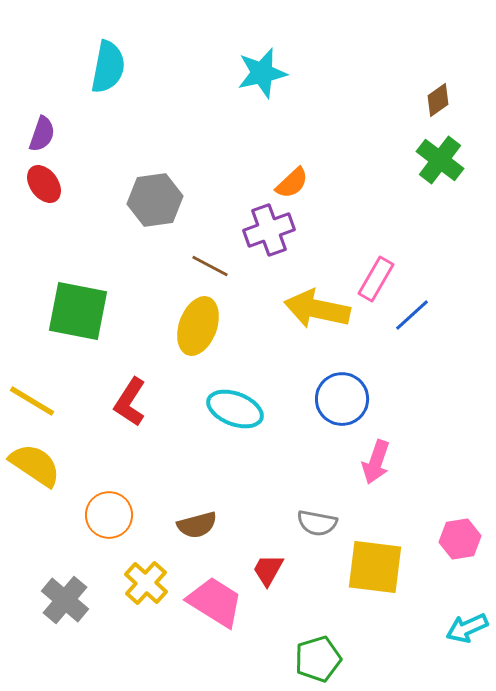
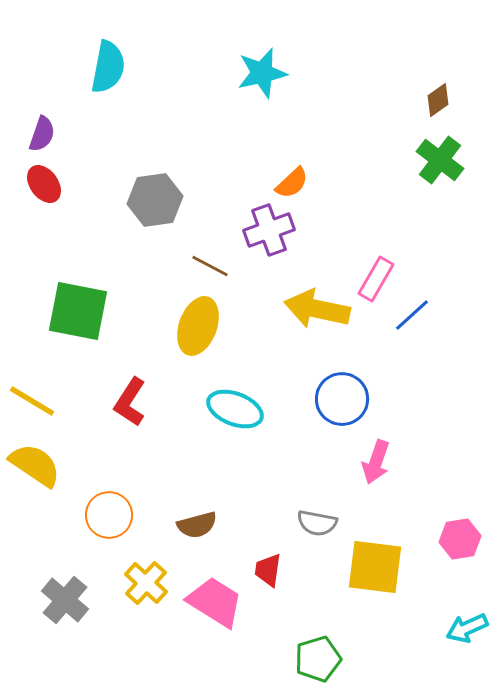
red trapezoid: rotated 21 degrees counterclockwise
